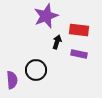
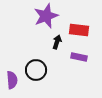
purple rectangle: moved 3 px down
